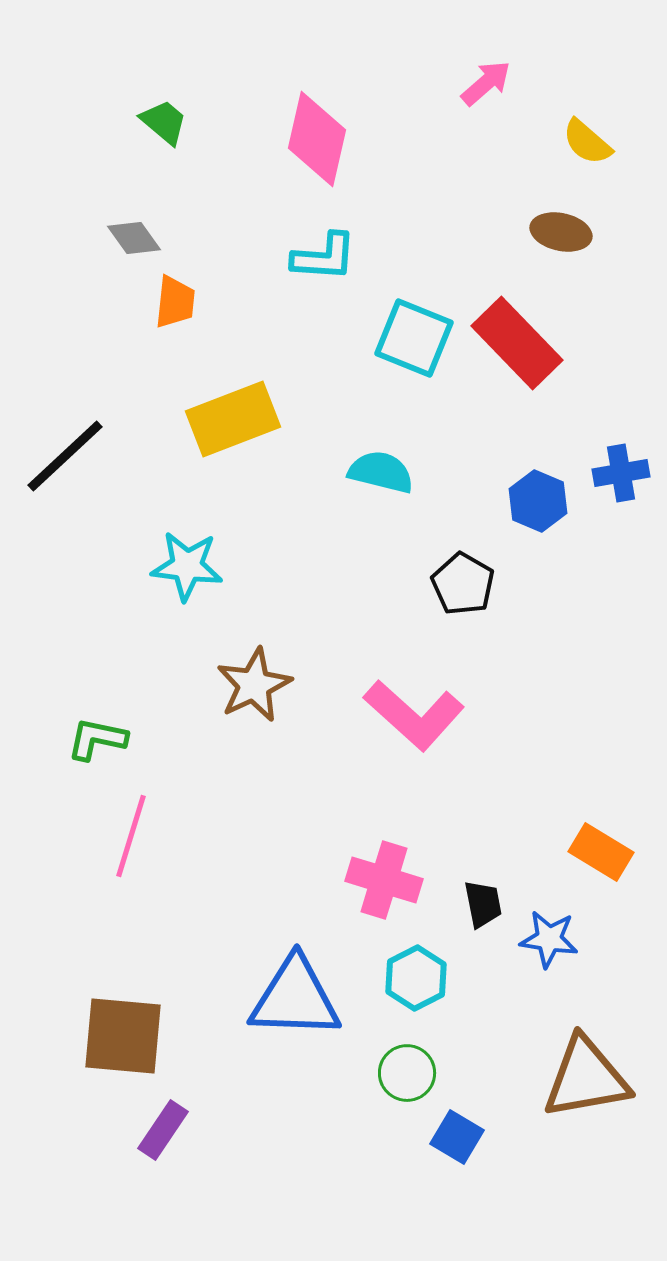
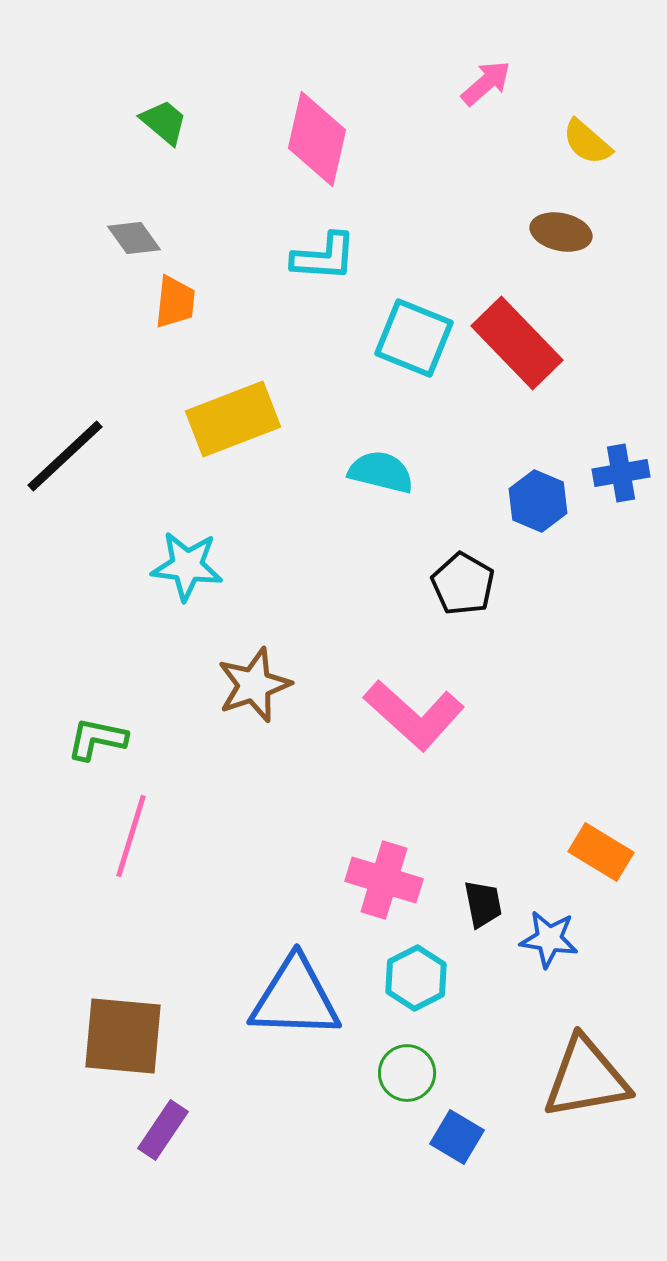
brown star: rotated 6 degrees clockwise
